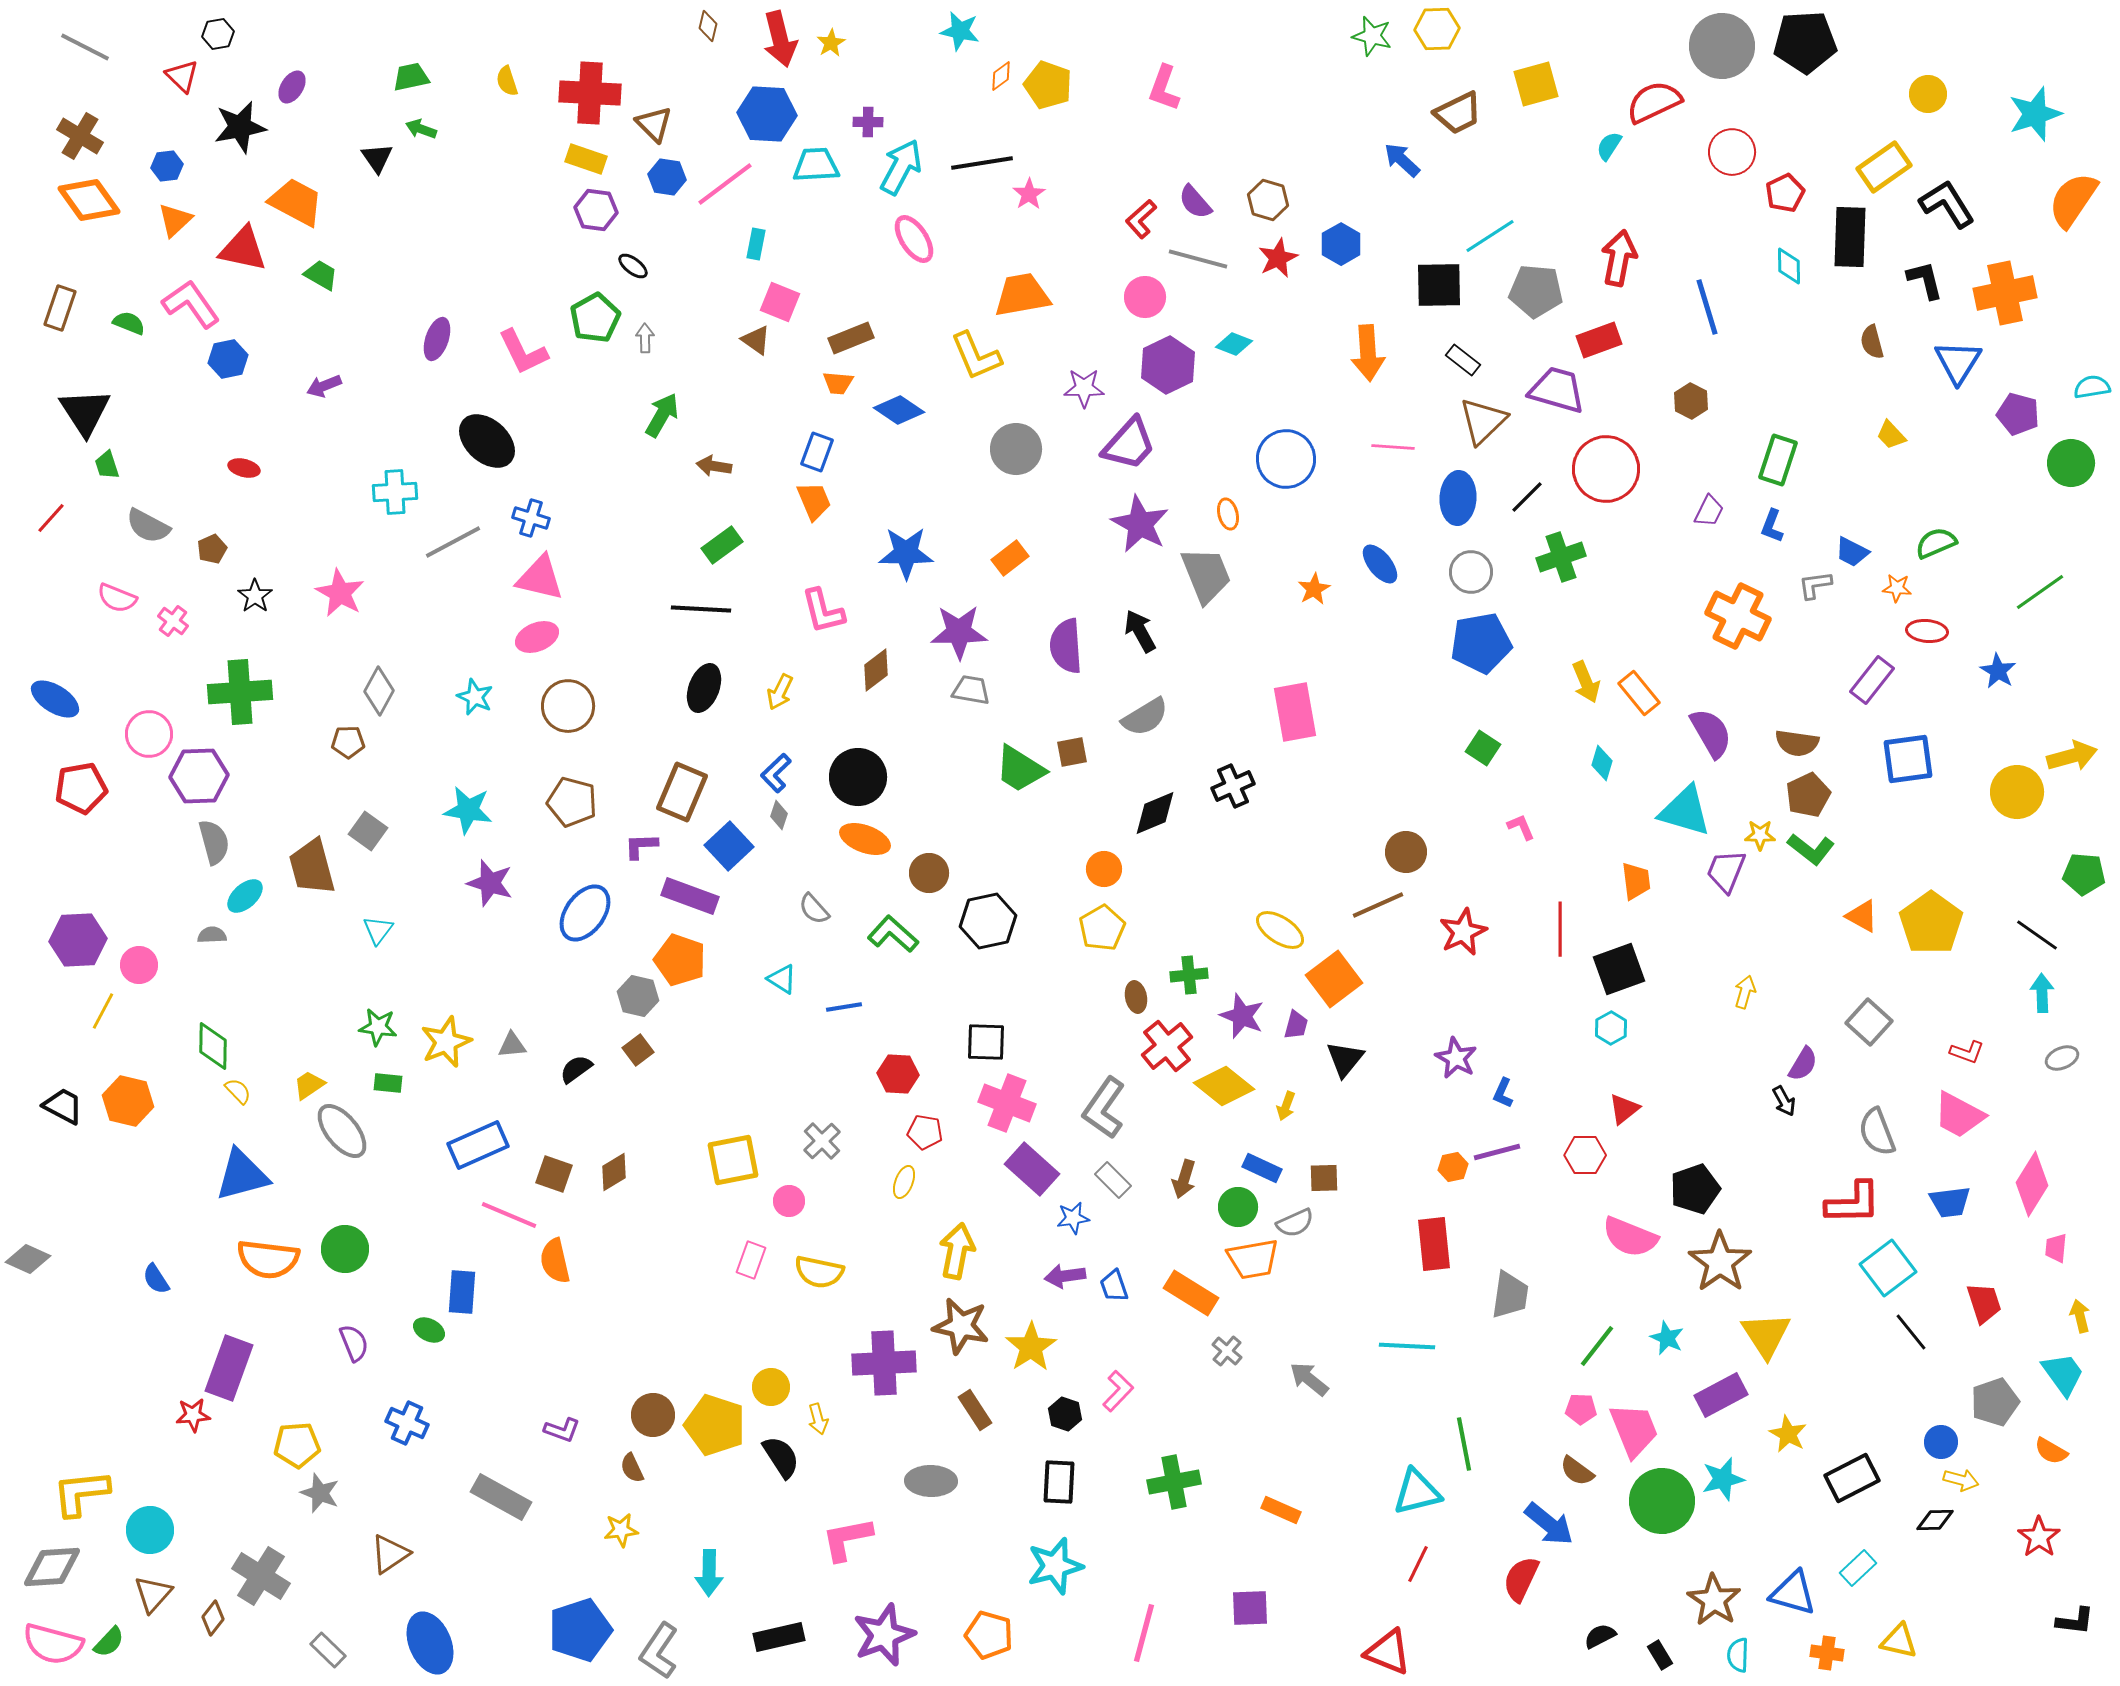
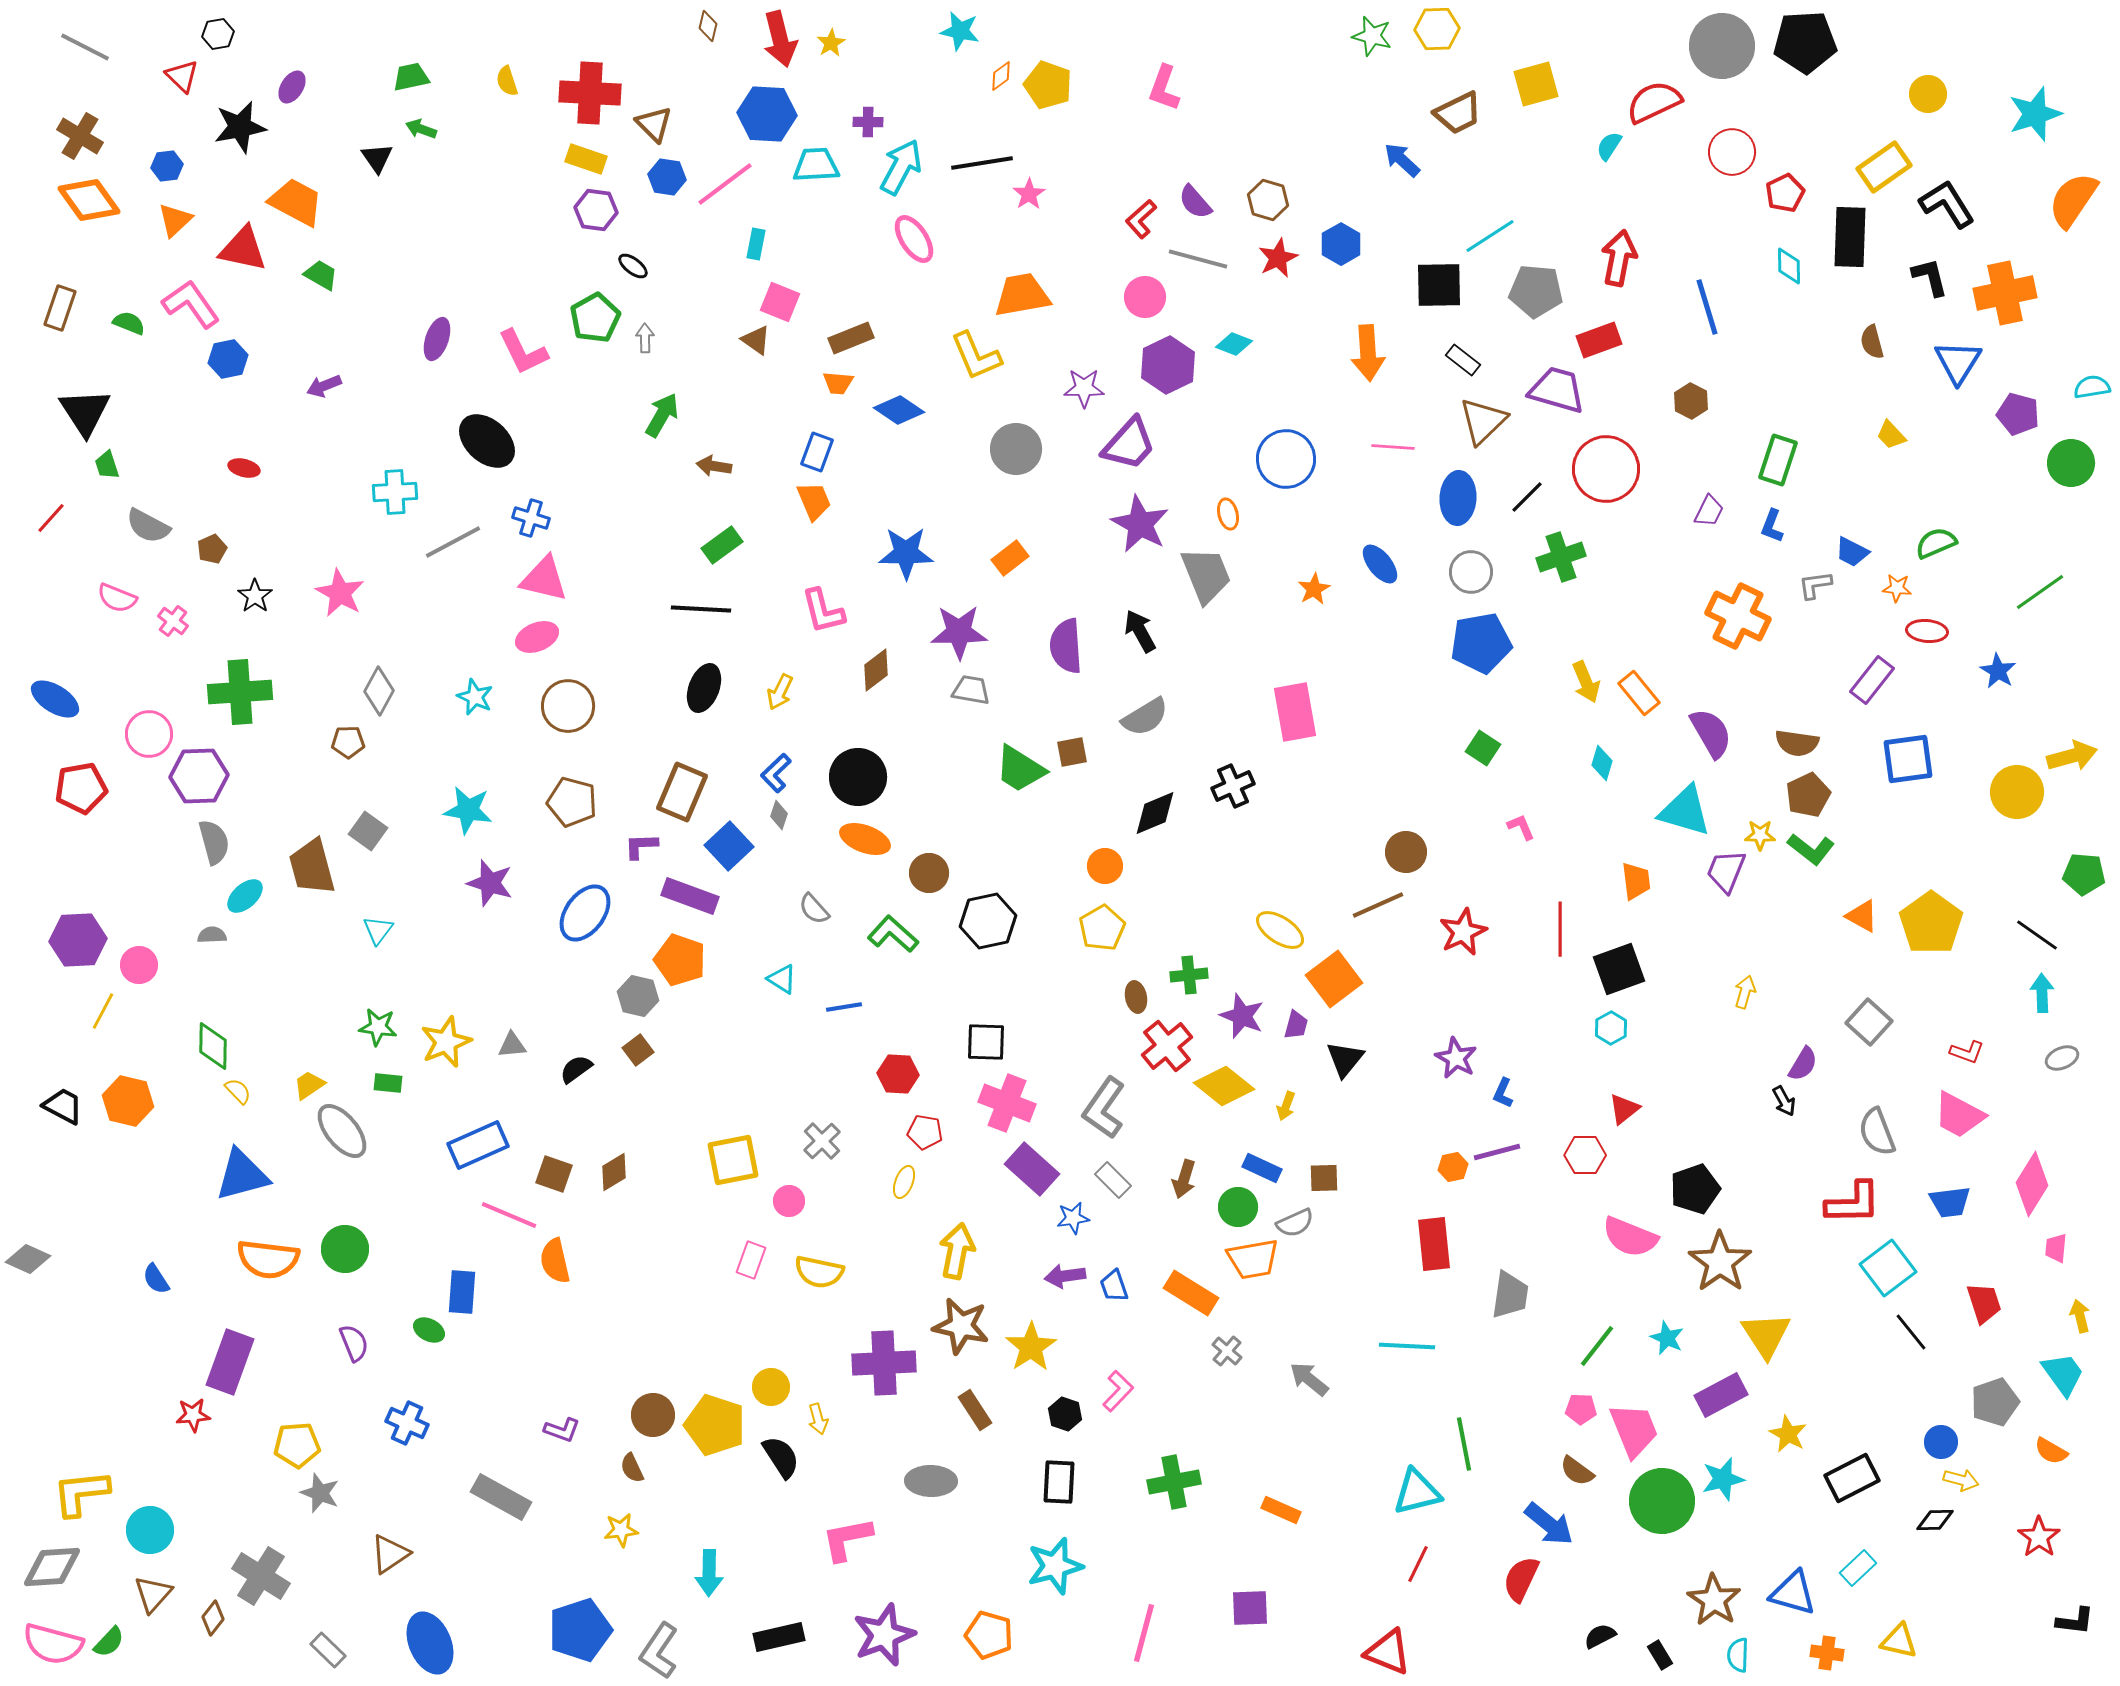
black L-shape at (1925, 280): moved 5 px right, 3 px up
pink triangle at (540, 578): moved 4 px right, 1 px down
orange circle at (1104, 869): moved 1 px right, 3 px up
purple rectangle at (229, 1368): moved 1 px right, 6 px up
